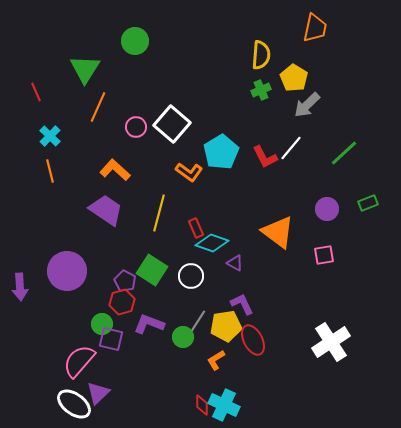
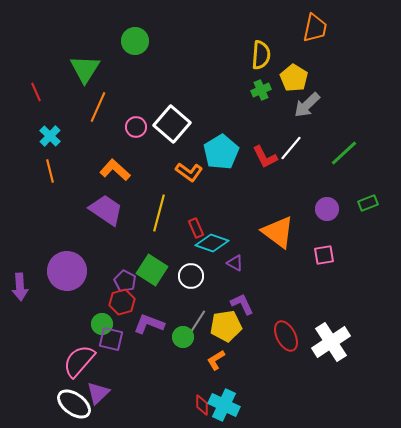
red ellipse at (253, 340): moved 33 px right, 4 px up
